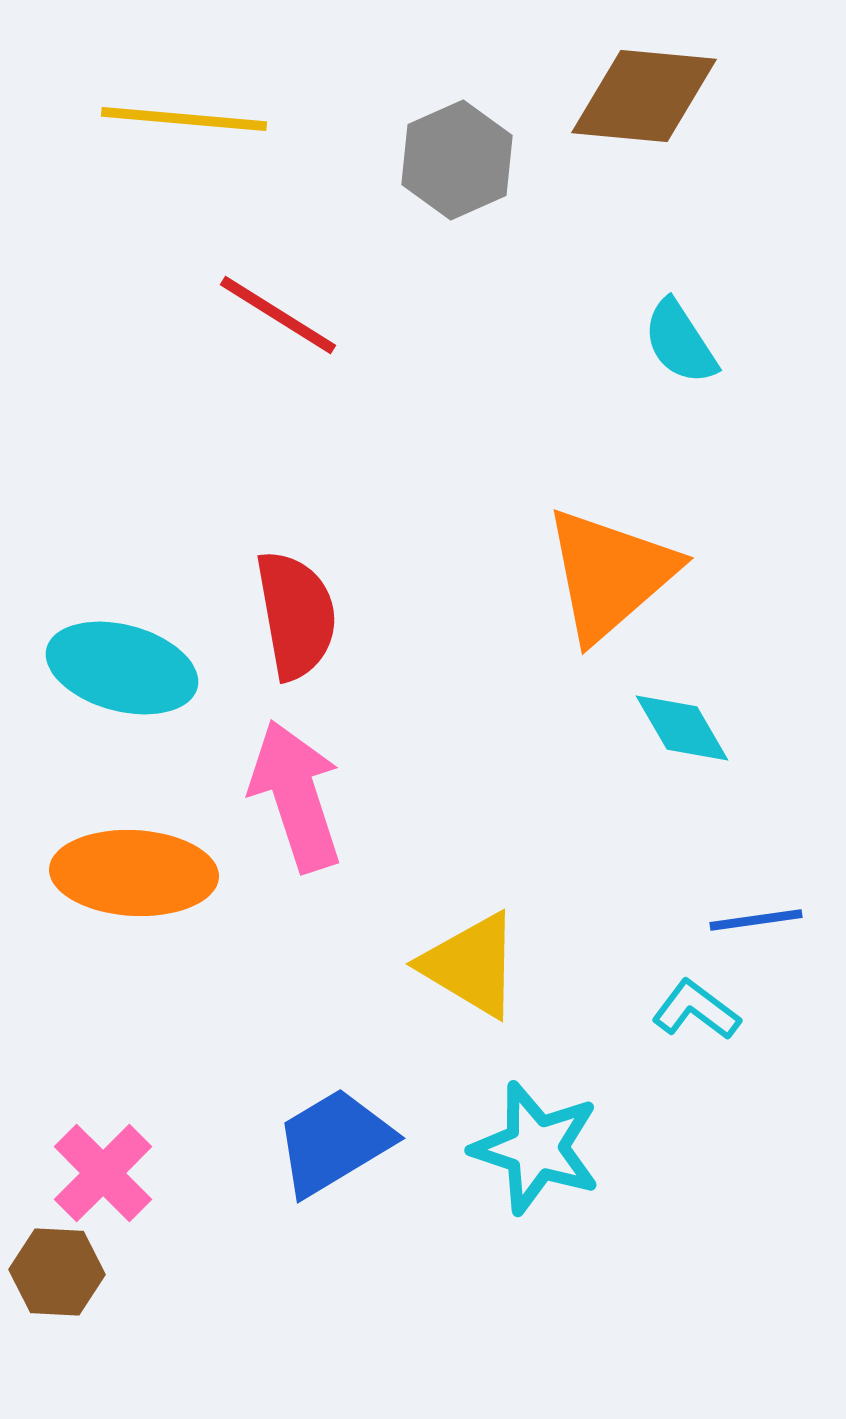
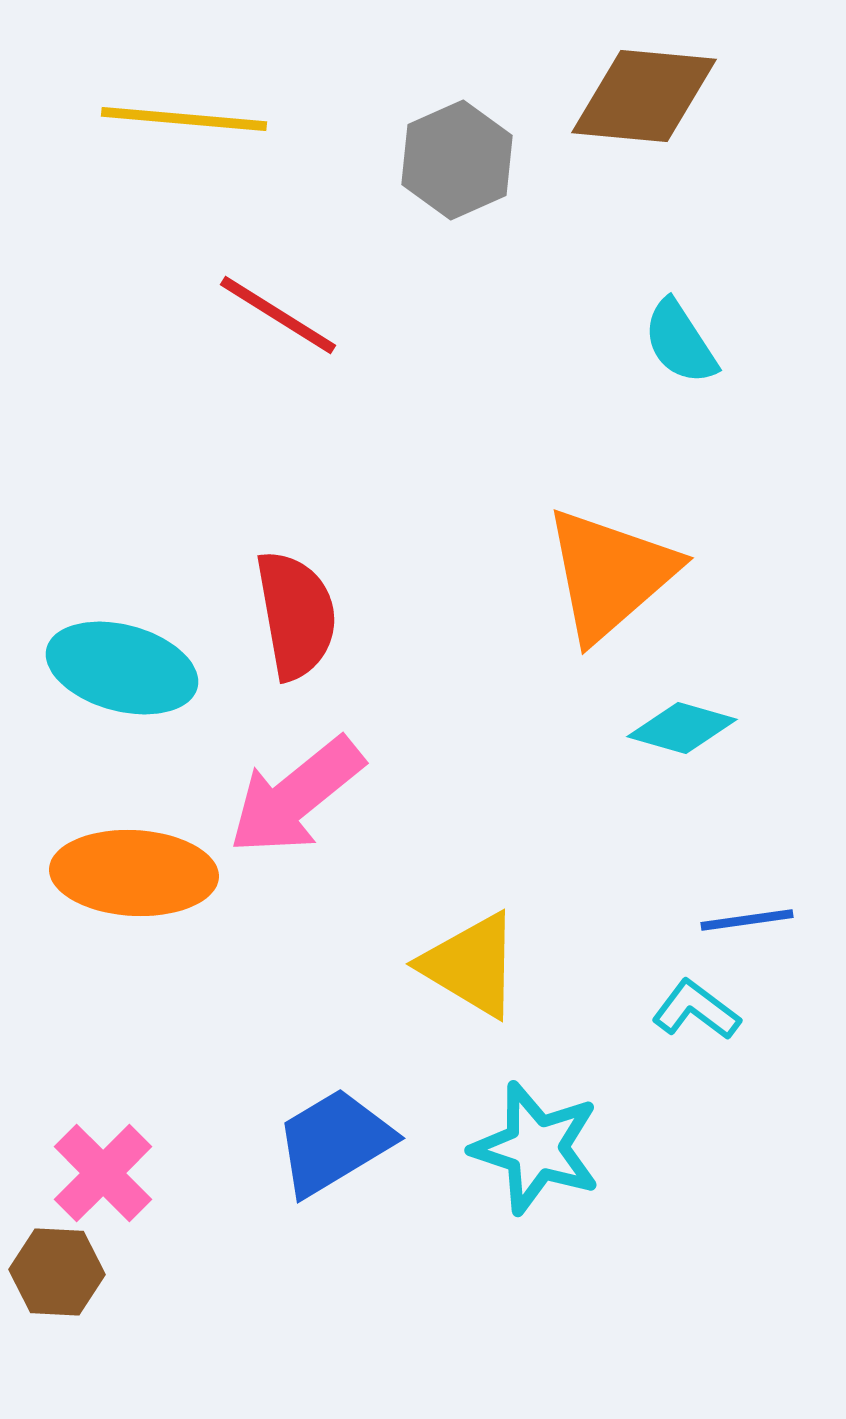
cyan diamond: rotated 44 degrees counterclockwise
pink arrow: rotated 111 degrees counterclockwise
blue line: moved 9 px left
